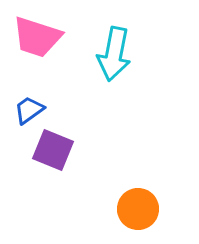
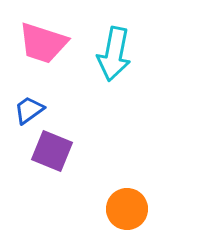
pink trapezoid: moved 6 px right, 6 px down
purple square: moved 1 px left, 1 px down
orange circle: moved 11 px left
